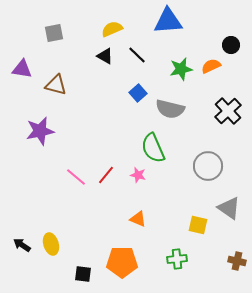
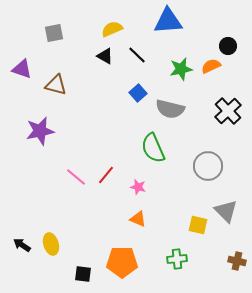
black circle: moved 3 px left, 1 px down
purple triangle: rotated 10 degrees clockwise
pink star: moved 12 px down
gray triangle: moved 3 px left, 3 px down; rotated 10 degrees clockwise
